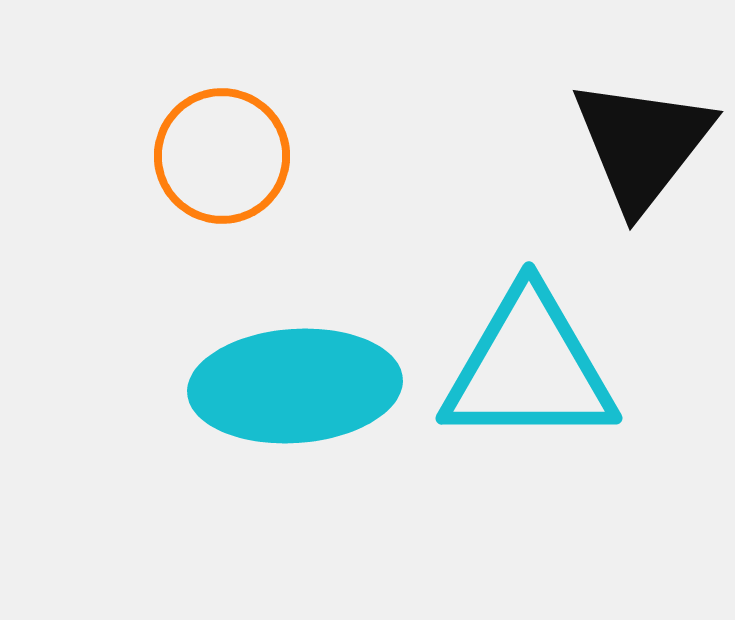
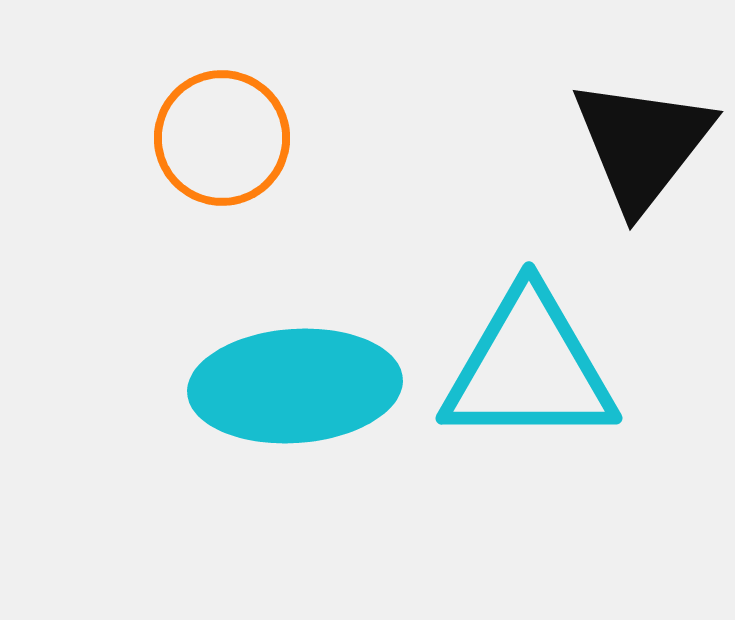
orange circle: moved 18 px up
